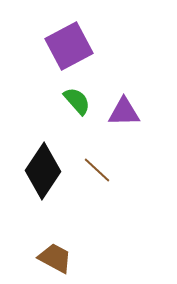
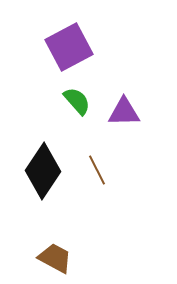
purple square: moved 1 px down
brown line: rotated 20 degrees clockwise
